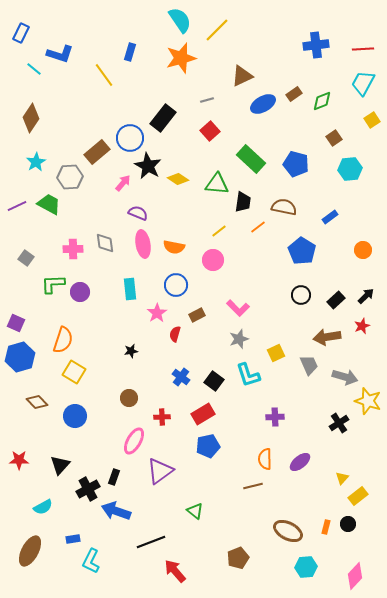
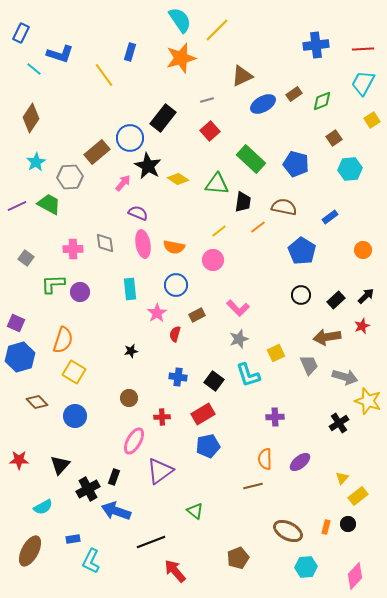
blue cross at (181, 377): moved 3 px left; rotated 30 degrees counterclockwise
